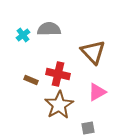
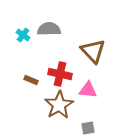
cyan cross: rotated 16 degrees counterclockwise
brown triangle: moved 1 px up
red cross: moved 2 px right
pink triangle: moved 9 px left, 2 px up; rotated 36 degrees clockwise
